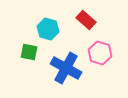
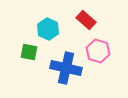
cyan hexagon: rotated 10 degrees clockwise
pink hexagon: moved 2 px left, 2 px up
blue cross: rotated 16 degrees counterclockwise
